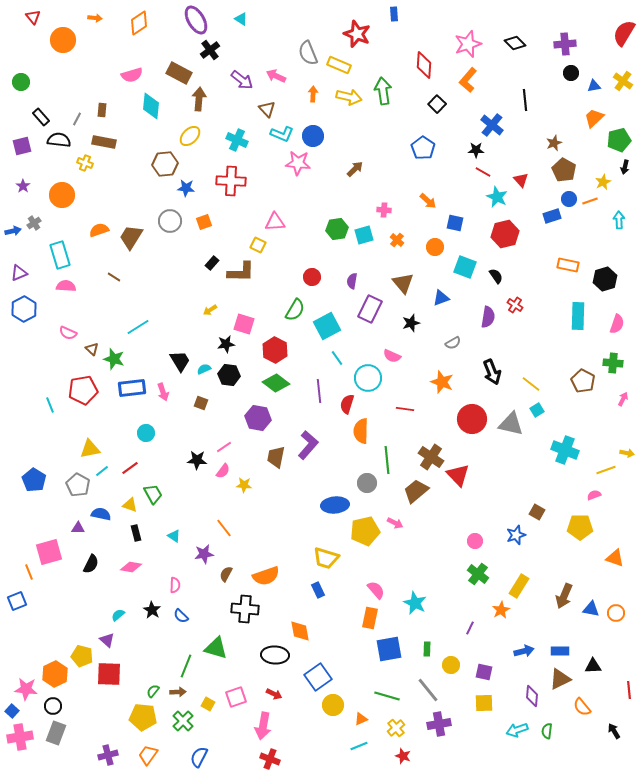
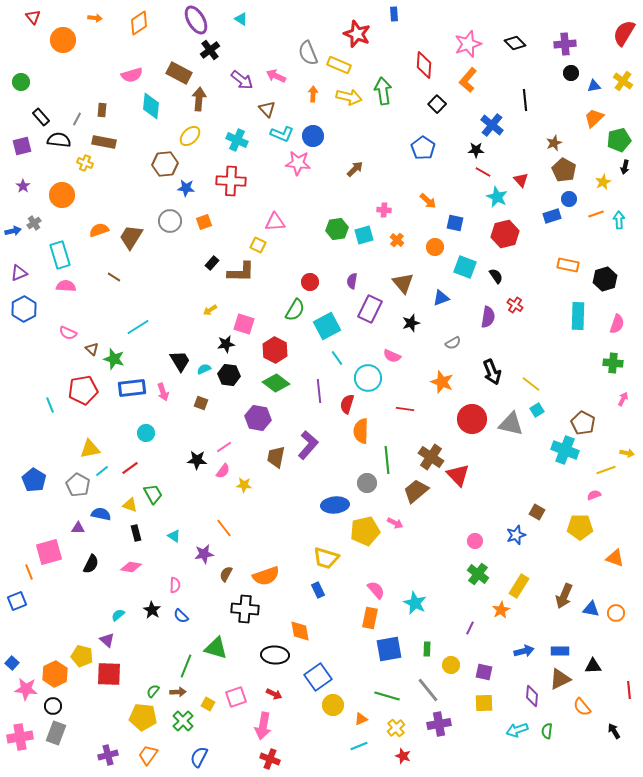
orange line at (590, 201): moved 6 px right, 13 px down
red circle at (312, 277): moved 2 px left, 5 px down
brown pentagon at (583, 381): moved 42 px down
blue square at (12, 711): moved 48 px up
